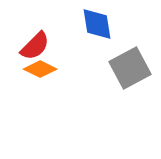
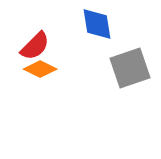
gray square: rotated 9 degrees clockwise
